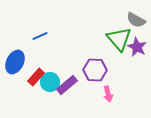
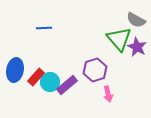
blue line: moved 4 px right, 8 px up; rotated 21 degrees clockwise
blue ellipse: moved 8 px down; rotated 15 degrees counterclockwise
purple hexagon: rotated 20 degrees counterclockwise
